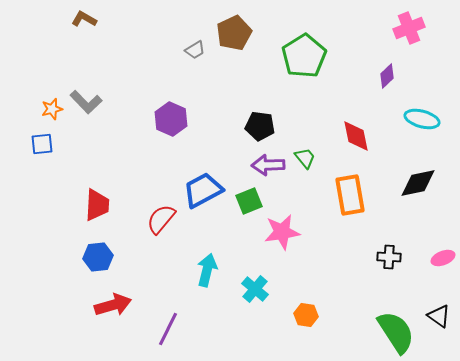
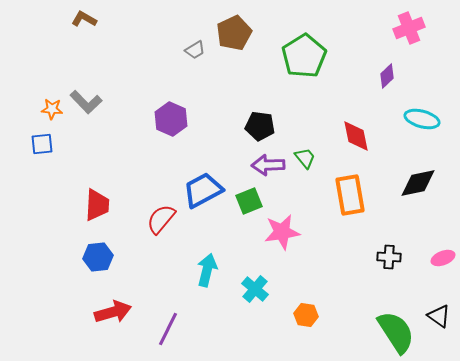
orange star: rotated 20 degrees clockwise
red arrow: moved 7 px down
